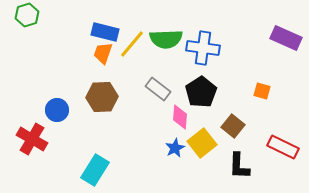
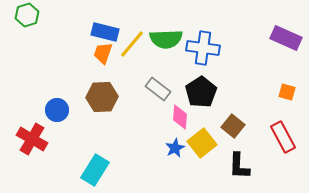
orange square: moved 25 px right, 1 px down
red rectangle: moved 10 px up; rotated 36 degrees clockwise
